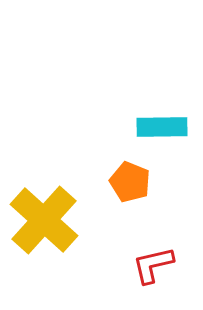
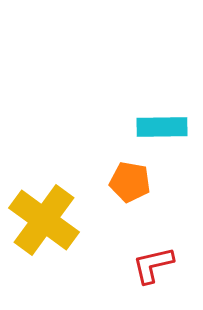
orange pentagon: rotated 12 degrees counterclockwise
yellow cross: rotated 6 degrees counterclockwise
